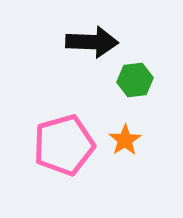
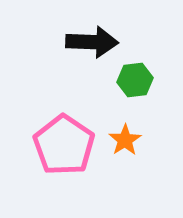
pink pentagon: rotated 22 degrees counterclockwise
